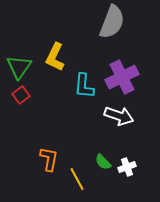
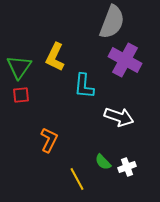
purple cross: moved 3 px right, 17 px up; rotated 36 degrees counterclockwise
red square: rotated 30 degrees clockwise
white arrow: moved 1 px down
orange L-shape: moved 19 px up; rotated 15 degrees clockwise
